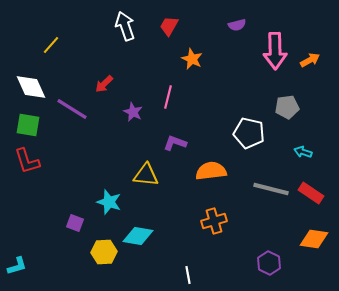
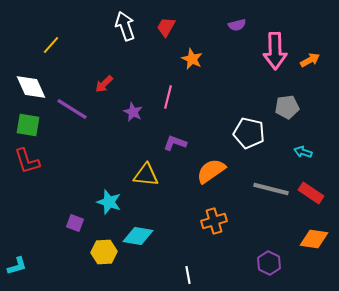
red trapezoid: moved 3 px left, 1 px down
orange semicircle: rotated 28 degrees counterclockwise
